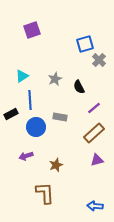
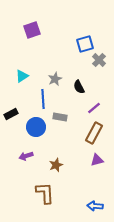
blue line: moved 13 px right, 1 px up
brown rectangle: rotated 20 degrees counterclockwise
